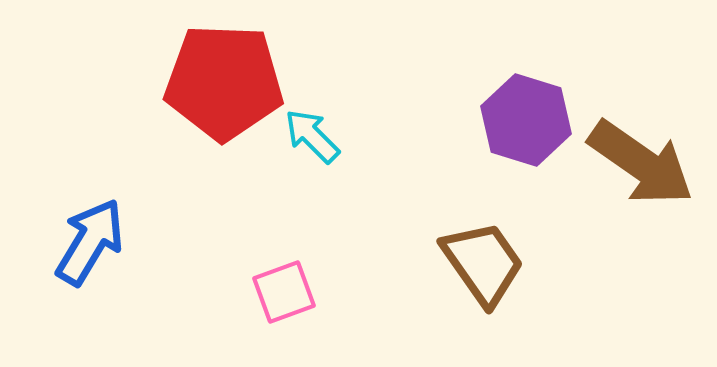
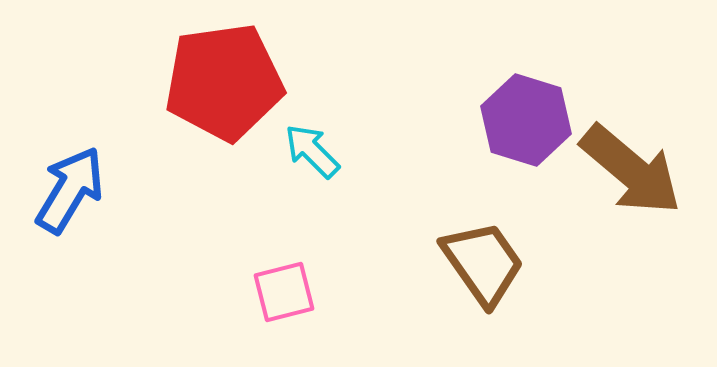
red pentagon: rotated 10 degrees counterclockwise
cyan arrow: moved 15 px down
brown arrow: moved 10 px left, 7 px down; rotated 5 degrees clockwise
blue arrow: moved 20 px left, 52 px up
pink square: rotated 6 degrees clockwise
